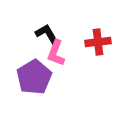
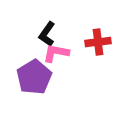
black L-shape: rotated 115 degrees counterclockwise
pink L-shape: rotated 80 degrees clockwise
